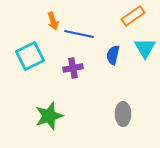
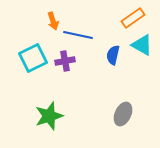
orange rectangle: moved 2 px down
blue line: moved 1 px left, 1 px down
cyan triangle: moved 3 px left, 3 px up; rotated 30 degrees counterclockwise
cyan square: moved 3 px right, 2 px down
purple cross: moved 8 px left, 7 px up
gray ellipse: rotated 25 degrees clockwise
